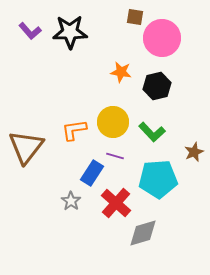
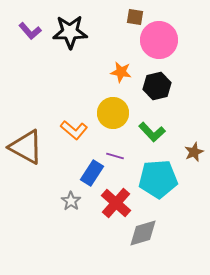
pink circle: moved 3 px left, 2 px down
yellow circle: moved 9 px up
orange L-shape: rotated 132 degrees counterclockwise
brown triangle: rotated 39 degrees counterclockwise
